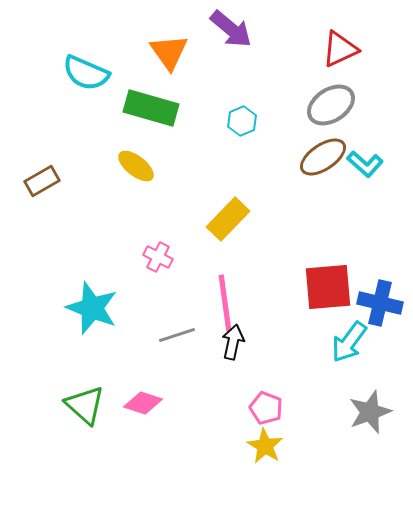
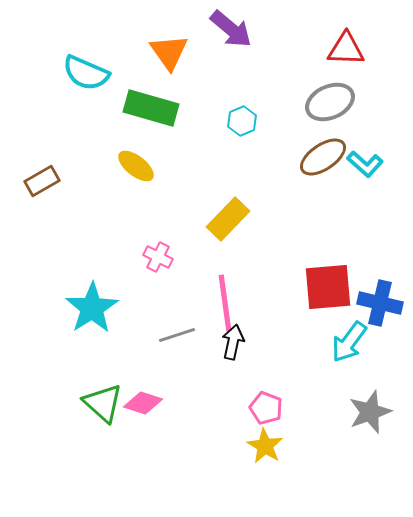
red triangle: moved 6 px right; rotated 27 degrees clockwise
gray ellipse: moved 1 px left, 3 px up; rotated 9 degrees clockwise
cyan star: rotated 18 degrees clockwise
green triangle: moved 18 px right, 2 px up
